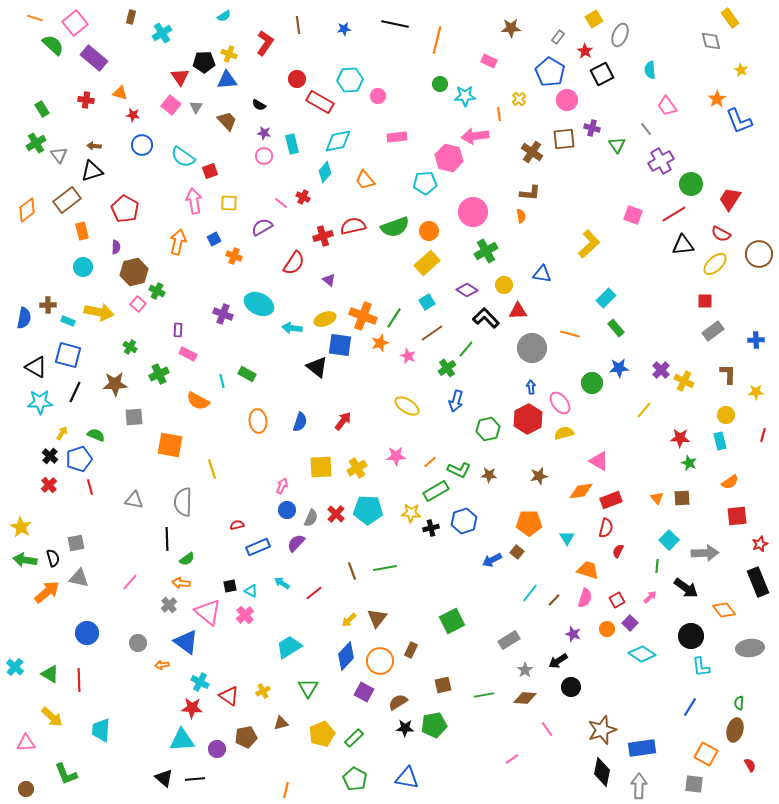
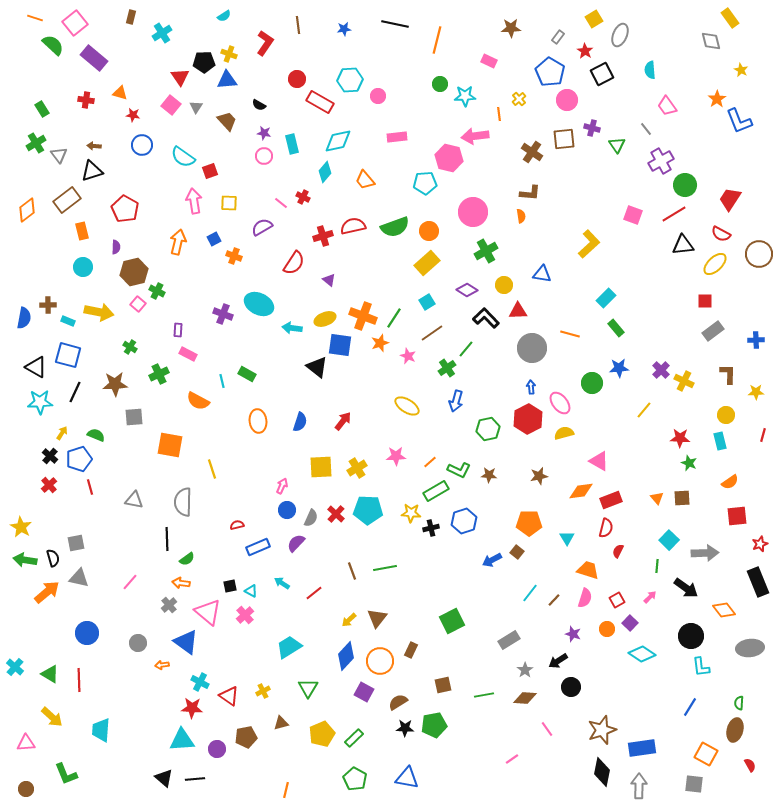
green circle at (691, 184): moved 6 px left, 1 px down
